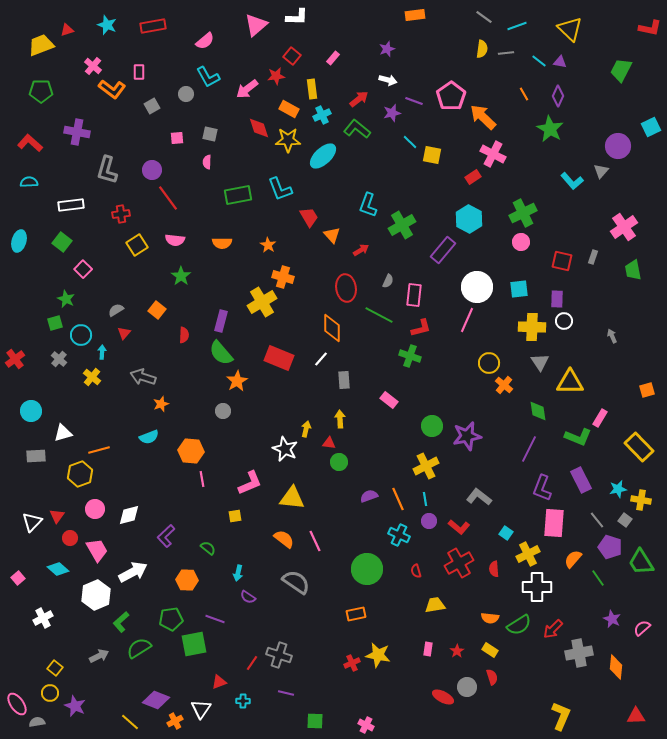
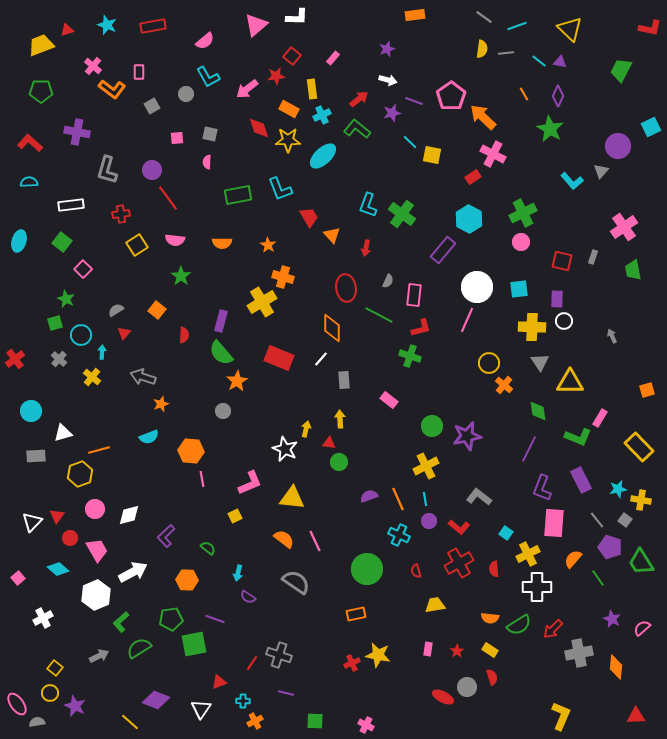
green cross at (402, 225): moved 11 px up; rotated 24 degrees counterclockwise
red arrow at (361, 250): moved 5 px right, 2 px up; rotated 133 degrees clockwise
yellow square at (235, 516): rotated 16 degrees counterclockwise
orange cross at (175, 721): moved 80 px right
